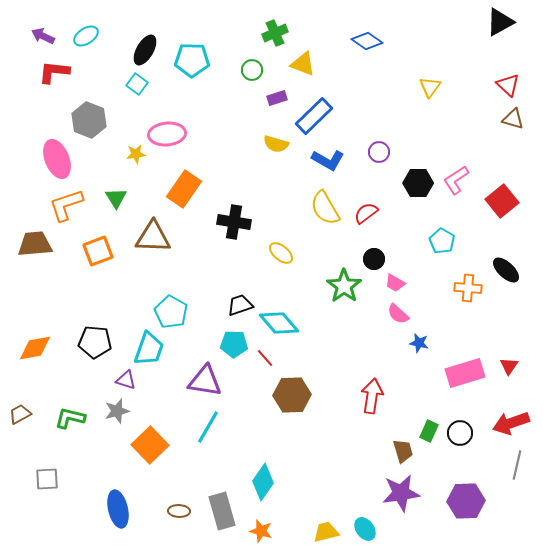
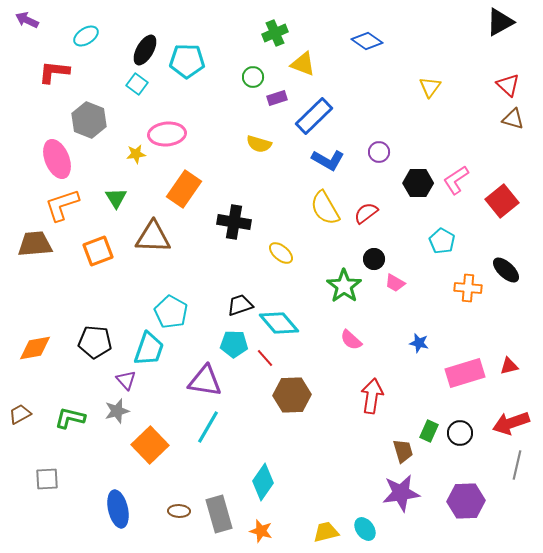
purple arrow at (43, 36): moved 16 px left, 16 px up
cyan pentagon at (192, 60): moved 5 px left, 1 px down
green circle at (252, 70): moved 1 px right, 7 px down
yellow semicircle at (276, 144): moved 17 px left
orange L-shape at (66, 205): moved 4 px left
pink semicircle at (398, 314): moved 47 px left, 26 px down
red triangle at (509, 366): rotated 42 degrees clockwise
purple triangle at (126, 380): rotated 30 degrees clockwise
gray rectangle at (222, 511): moved 3 px left, 3 px down
